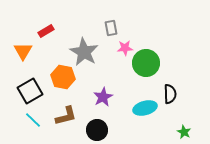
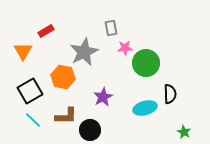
gray star: rotated 16 degrees clockwise
brown L-shape: rotated 15 degrees clockwise
black circle: moved 7 px left
